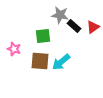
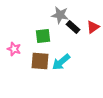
black rectangle: moved 1 px left, 1 px down
